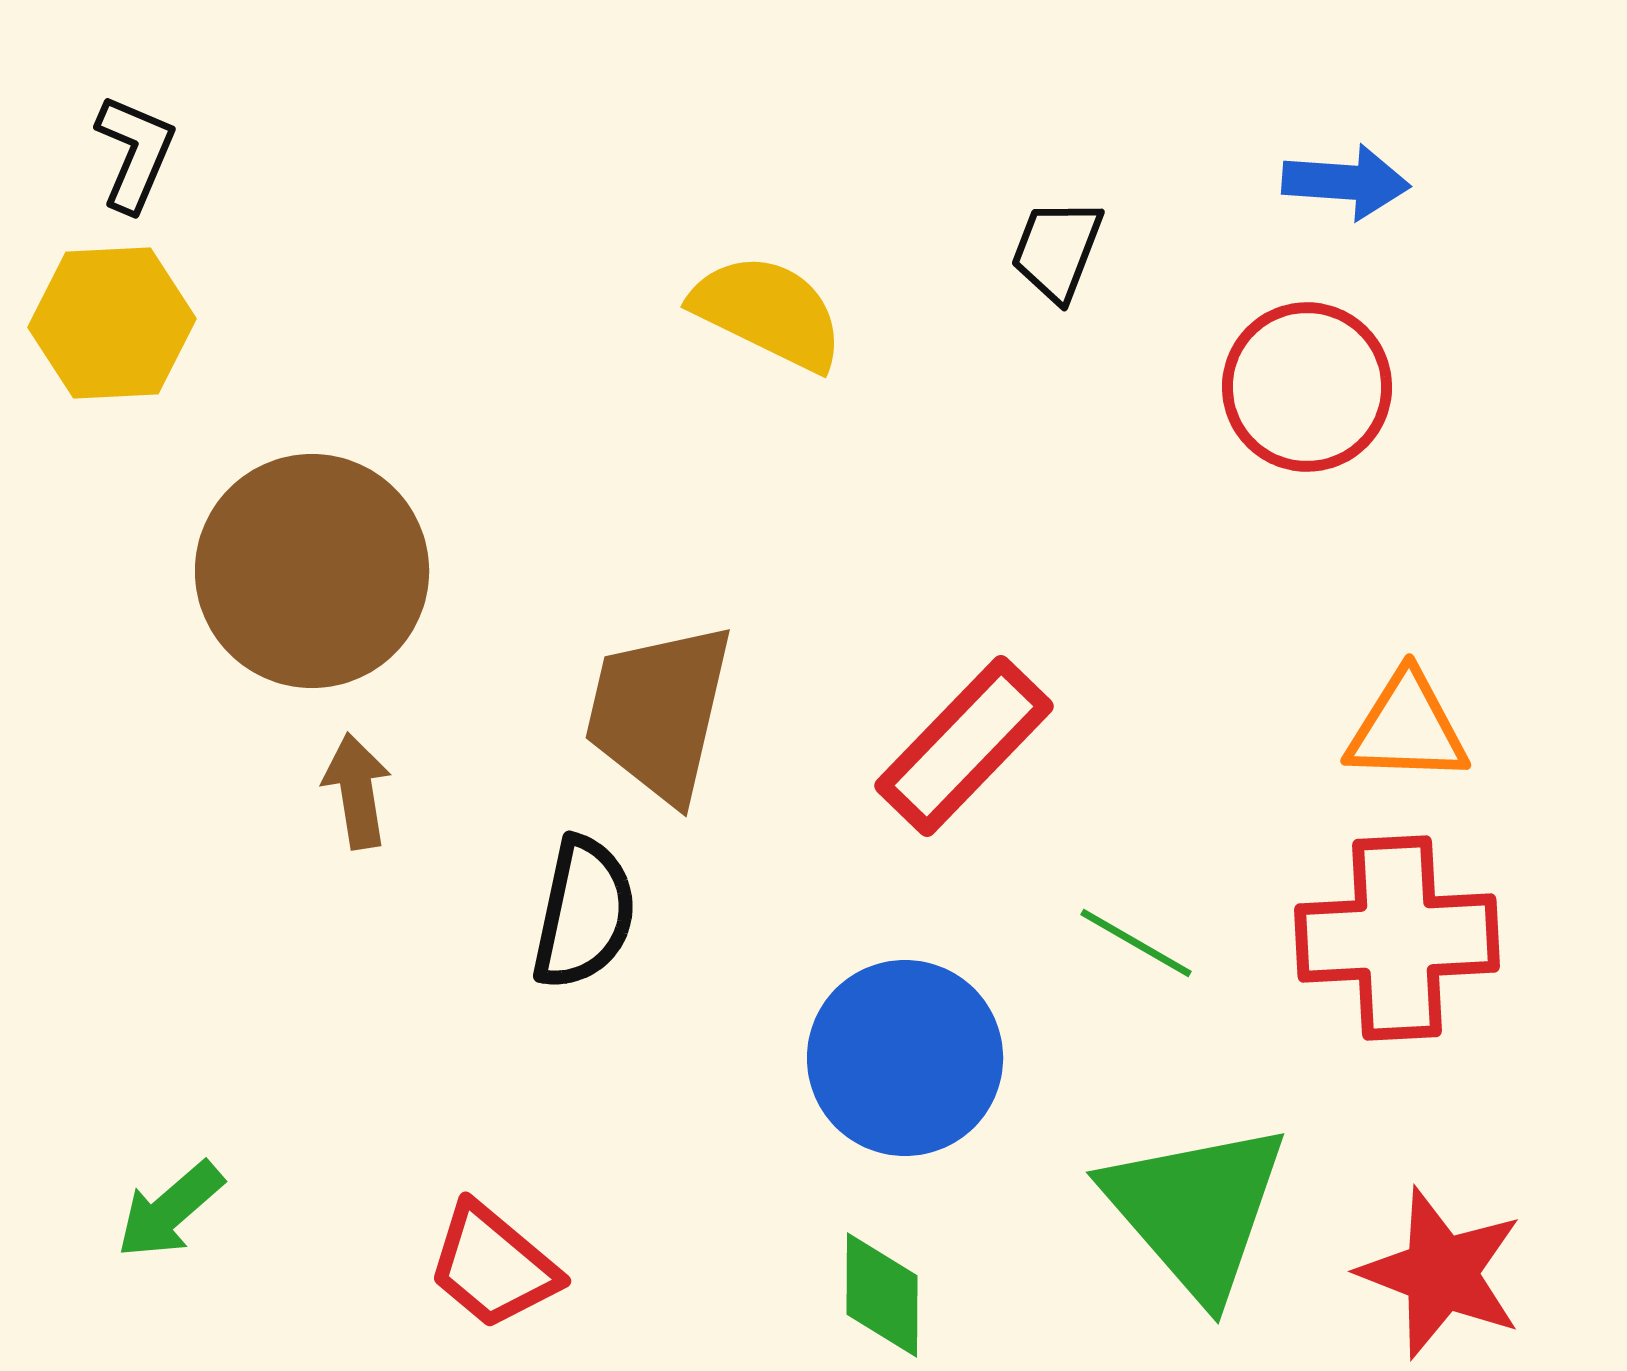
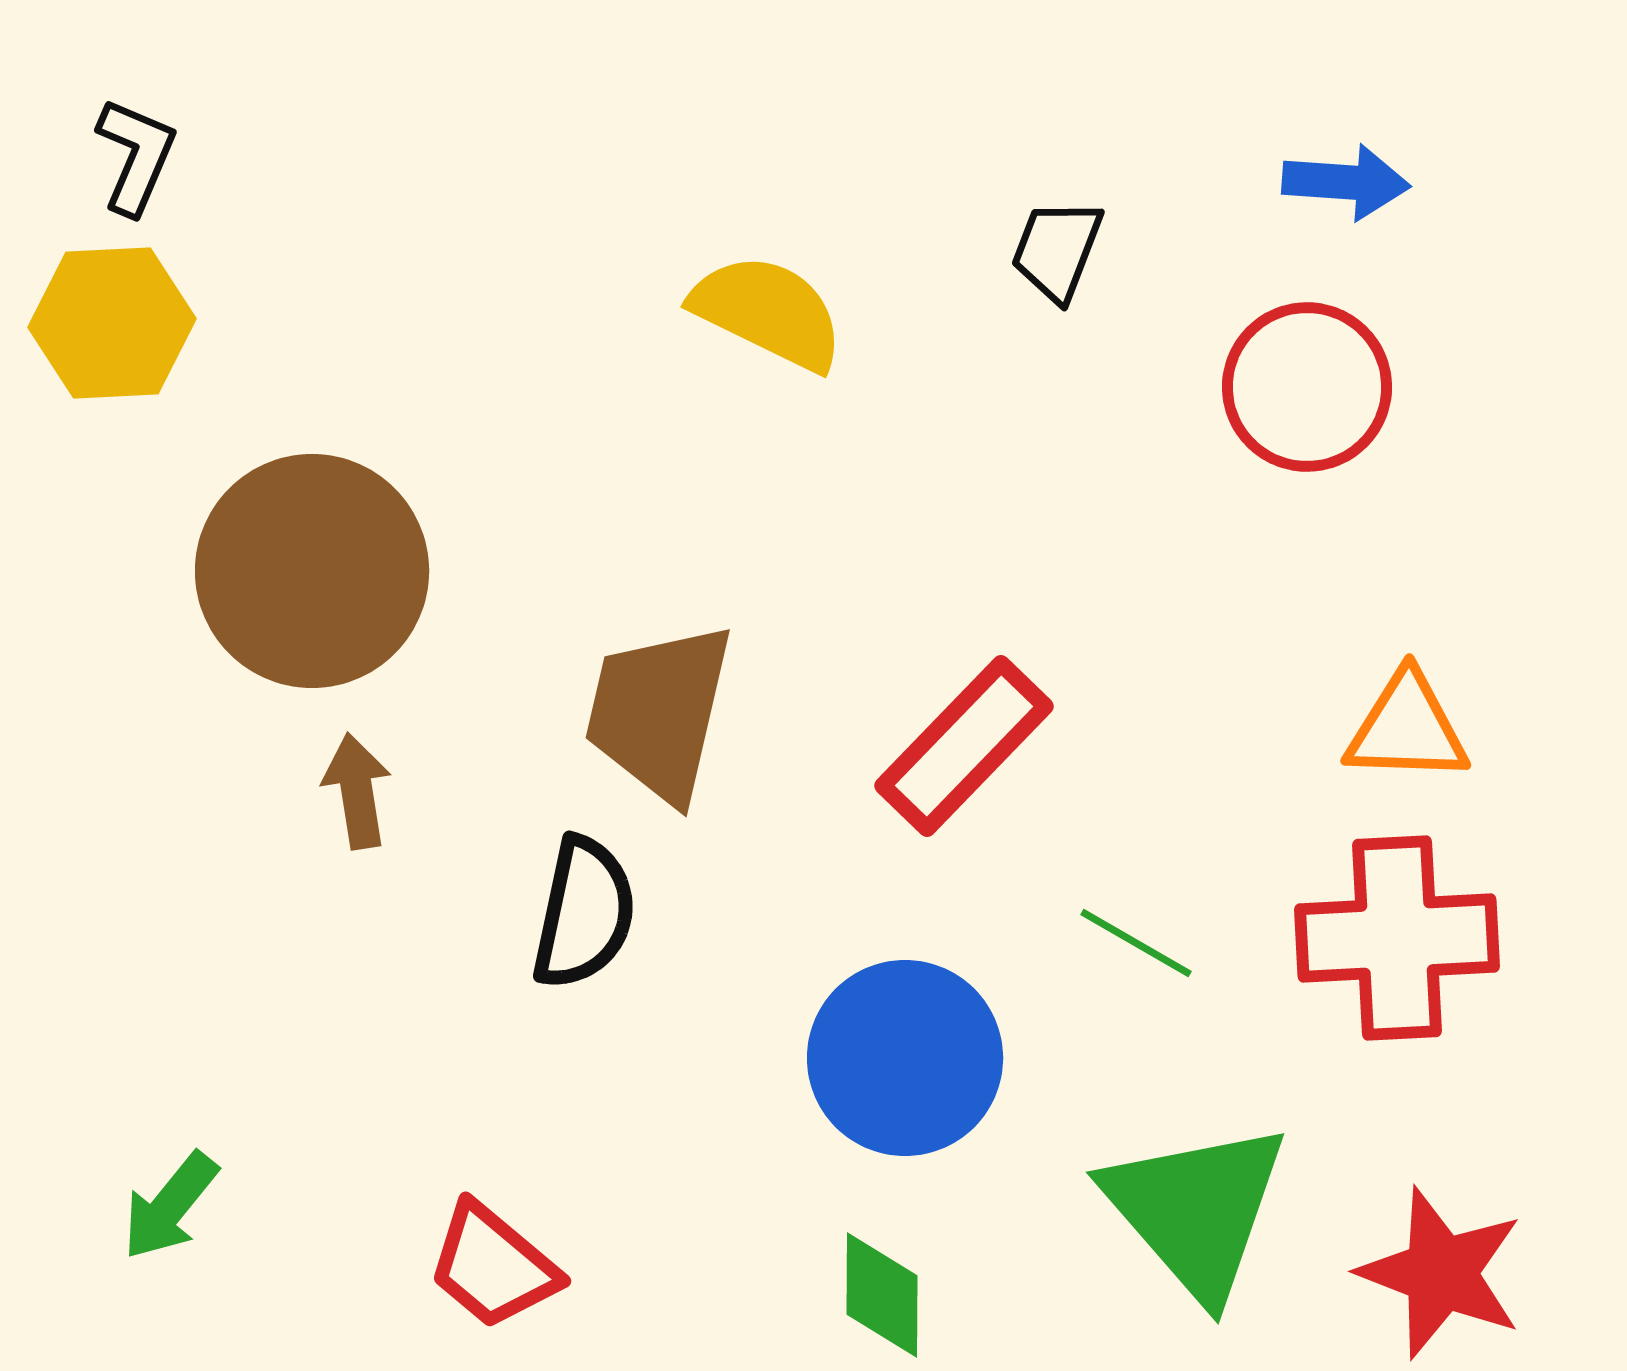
black L-shape: moved 1 px right, 3 px down
green arrow: moved 4 px up; rotated 10 degrees counterclockwise
